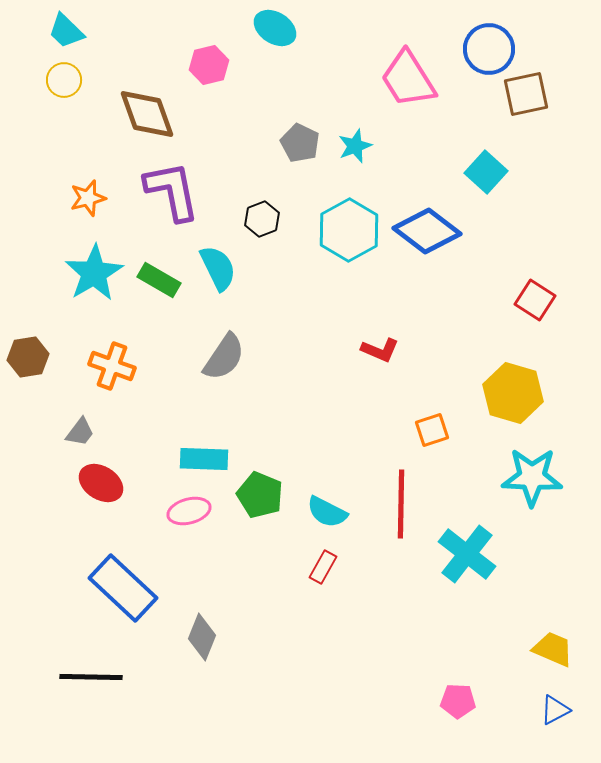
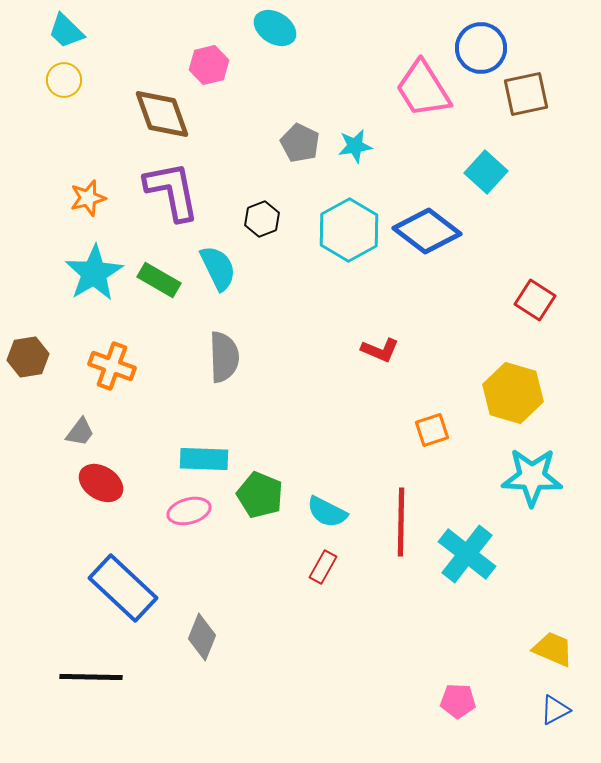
blue circle at (489, 49): moved 8 px left, 1 px up
pink trapezoid at (408, 79): moved 15 px right, 10 px down
brown diamond at (147, 114): moved 15 px right
cyan star at (355, 146): rotated 12 degrees clockwise
gray semicircle at (224, 357): rotated 36 degrees counterclockwise
red line at (401, 504): moved 18 px down
